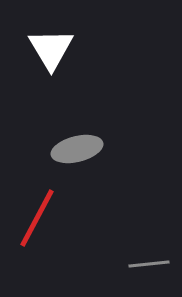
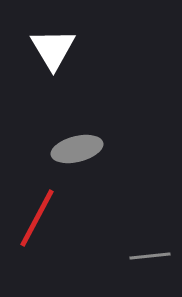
white triangle: moved 2 px right
gray line: moved 1 px right, 8 px up
